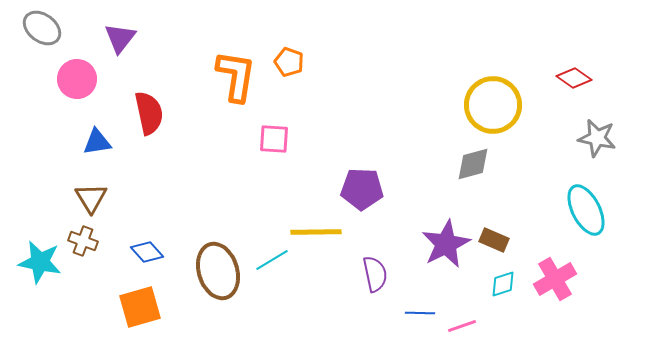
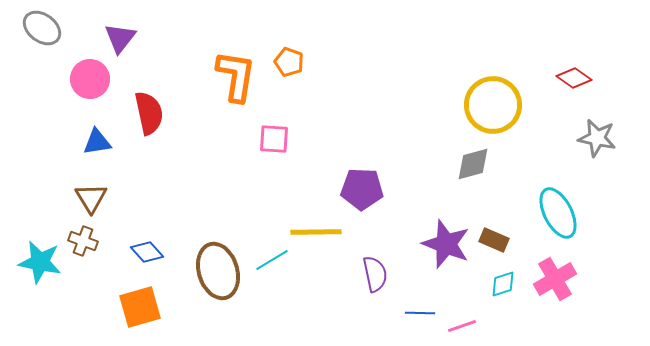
pink circle: moved 13 px right
cyan ellipse: moved 28 px left, 3 px down
purple star: rotated 24 degrees counterclockwise
